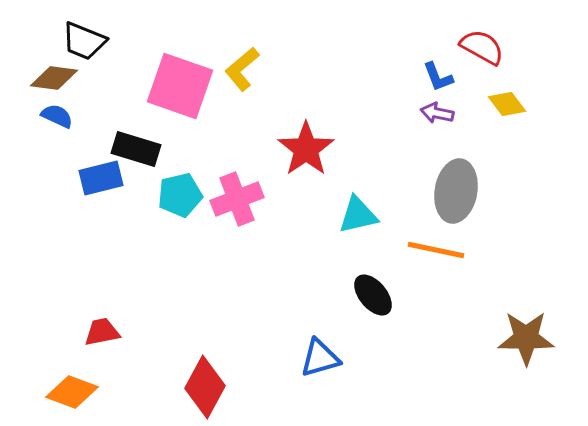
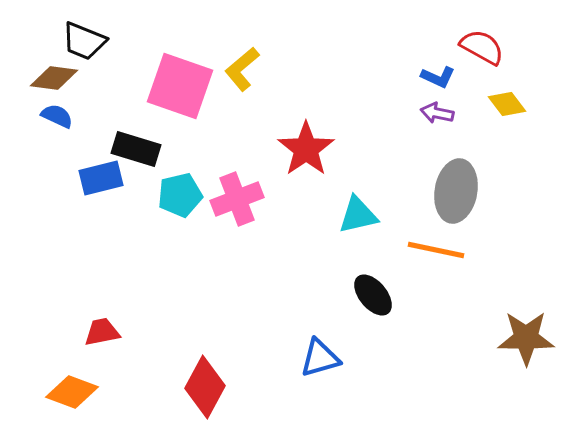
blue L-shape: rotated 44 degrees counterclockwise
